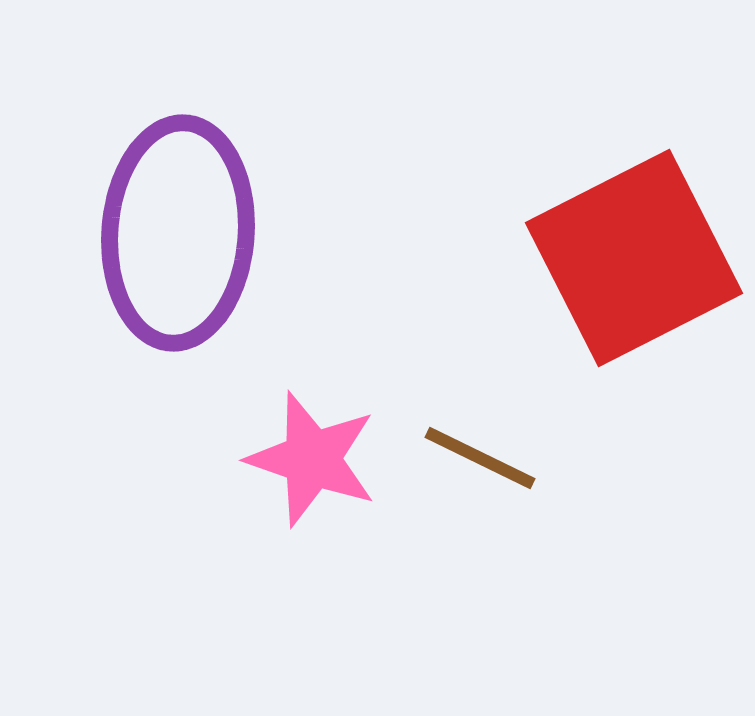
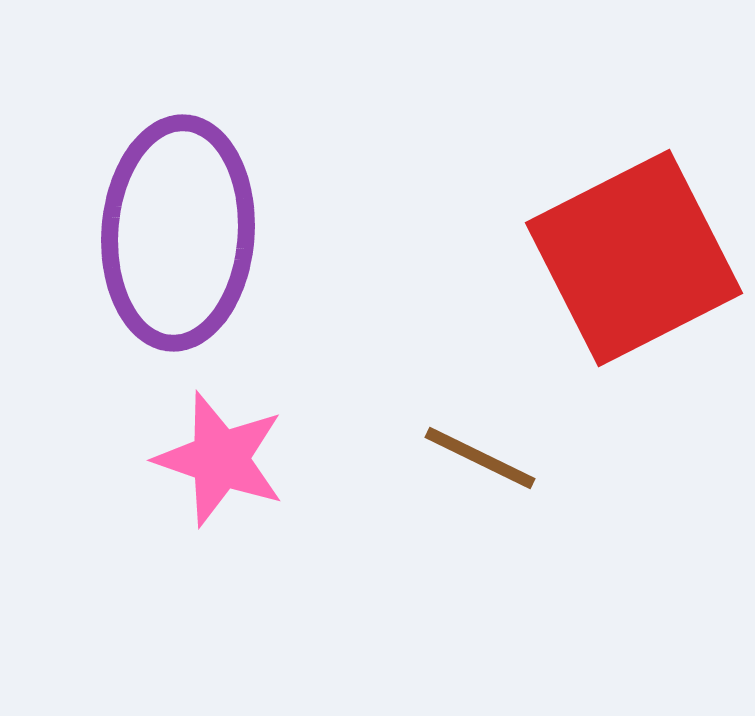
pink star: moved 92 px left
